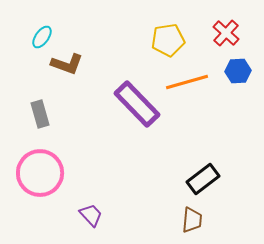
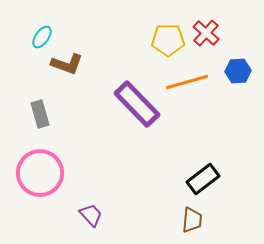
red cross: moved 20 px left
yellow pentagon: rotated 8 degrees clockwise
